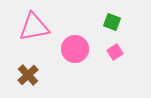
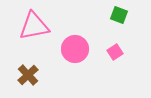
green square: moved 7 px right, 7 px up
pink triangle: moved 1 px up
